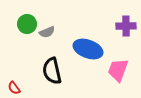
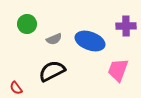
gray semicircle: moved 7 px right, 7 px down
blue ellipse: moved 2 px right, 8 px up
black semicircle: rotated 76 degrees clockwise
red semicircle: moved 2 px right
